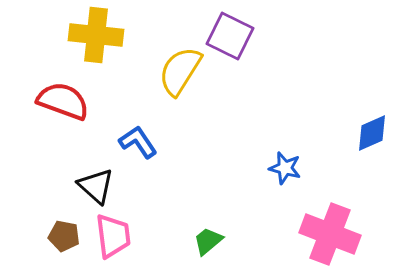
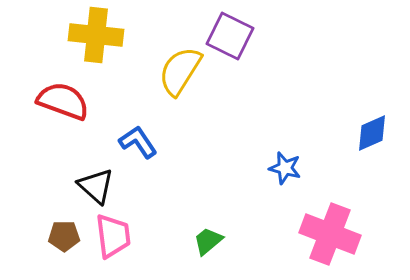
brown pentagon: rotated 12 degrees counterclockwise
